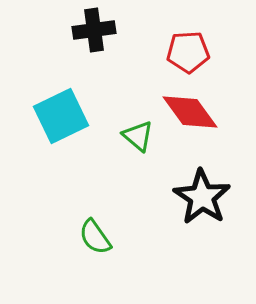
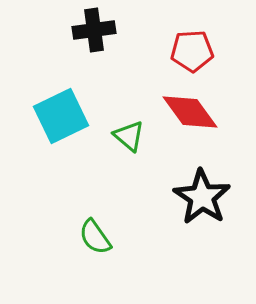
red pentagon: moved 4 px right, 1 px up
green triangle: moved 9 px left
